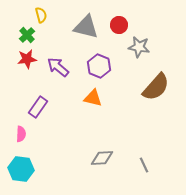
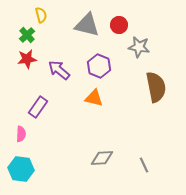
gray triangle: moved 1 px right, 2 px up
purple arrow: moved 1 px right, 3 px down
brown semicircle: rotated 52 degrees counterclockwise
orange triangle: moved 1 px right
